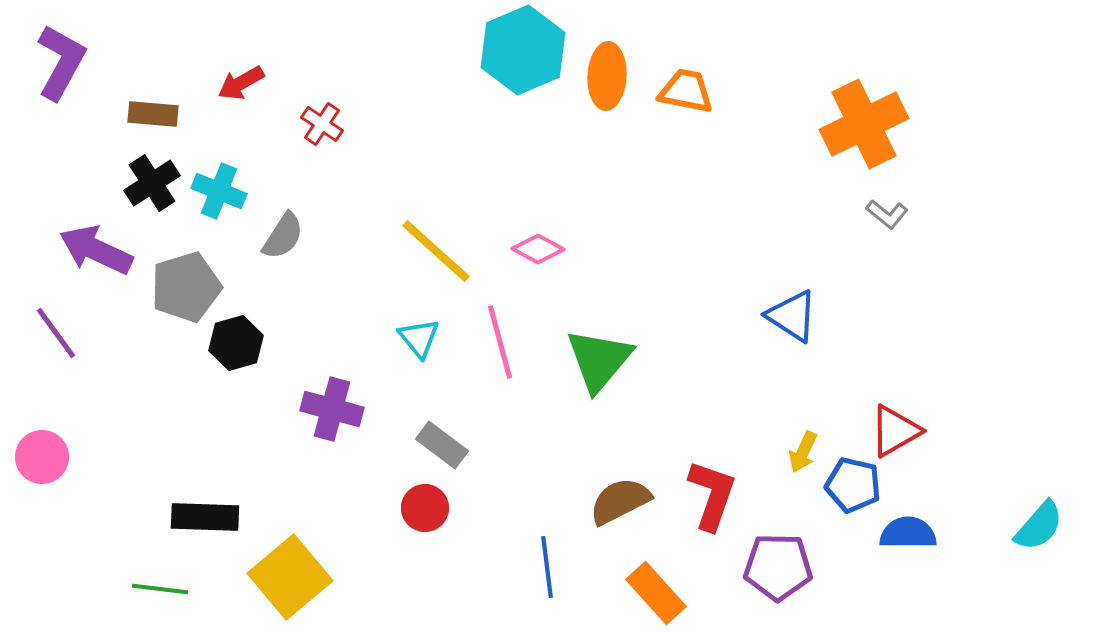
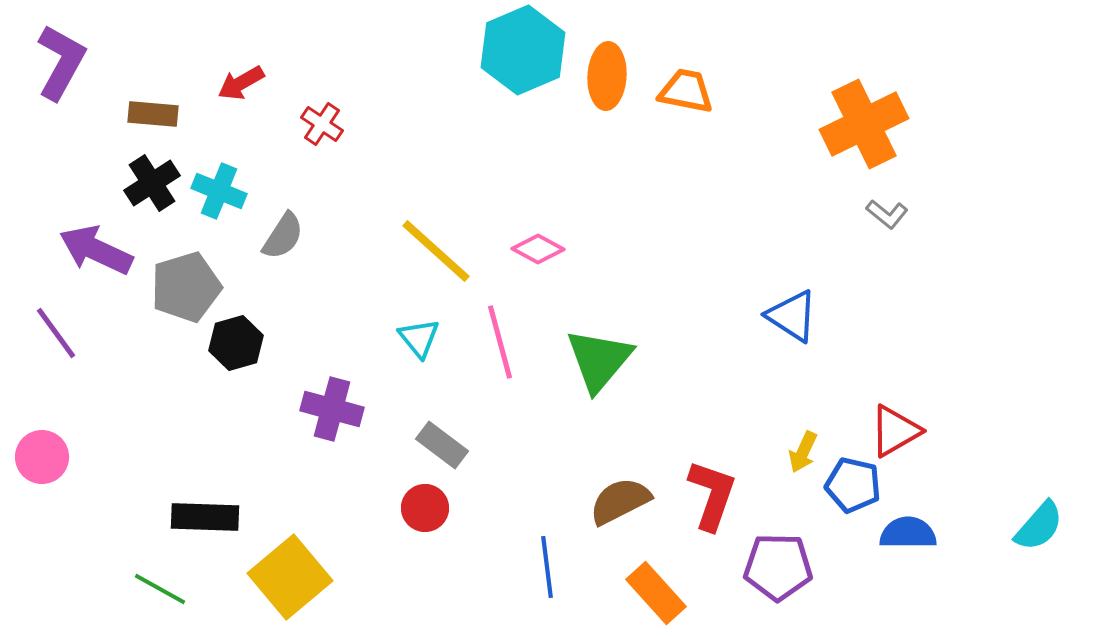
green line: rotated 22 degrees clockwise
